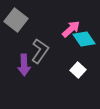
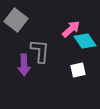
cyan diamond: moved 1 px right, 2 px down
gray L-shape: rotated 30 degrees counterclockwise
white square: rotated 35 degrees clockwise
